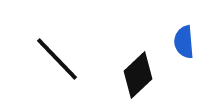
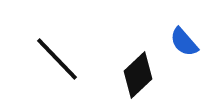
blue semicircle: rotated 36 degrees counterclockwise
